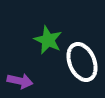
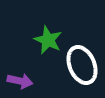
white ellipse: moved 3 px down
